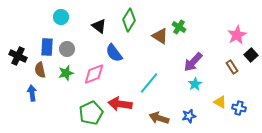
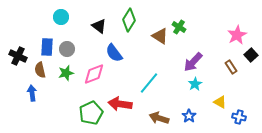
brown rectangle: moved 1 px left
blue cross: moved 9 px down
blue star: rotated 24 degrees counterclockwise
